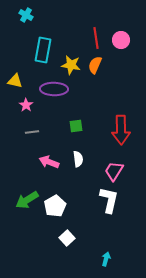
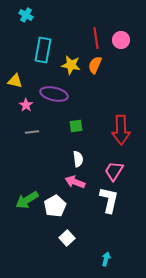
purple ellipse: moved 5 px down; rotated 12 degrees clockwise
pink arrow: moved 26 px right, 20 px down
